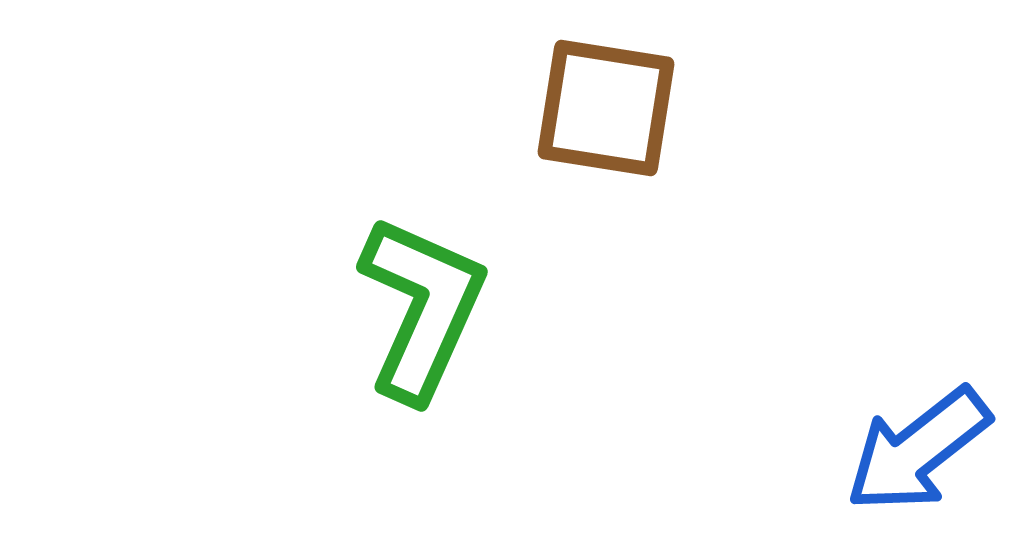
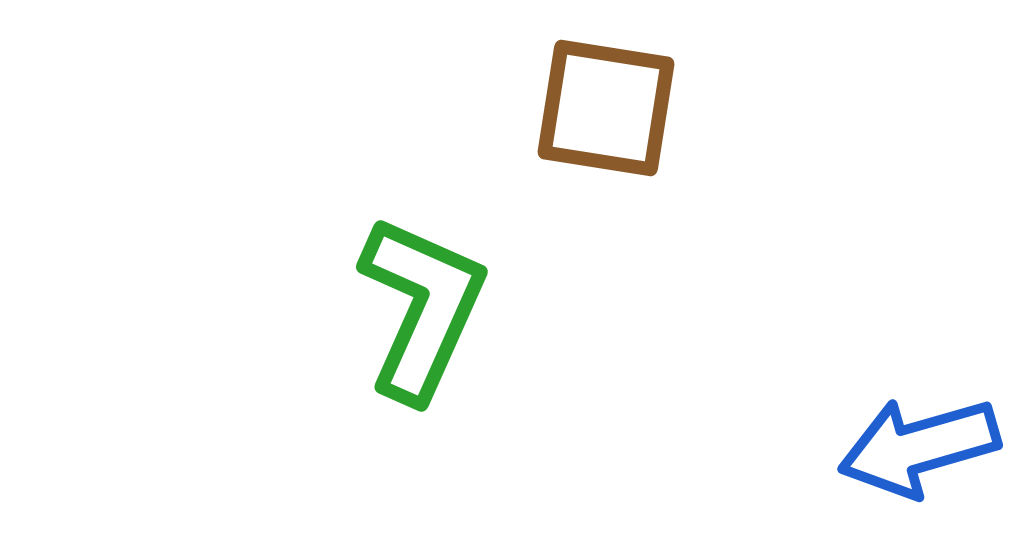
blue arrow: moved 1 px right, 3 px up; rotated 22 degrees clockwise
